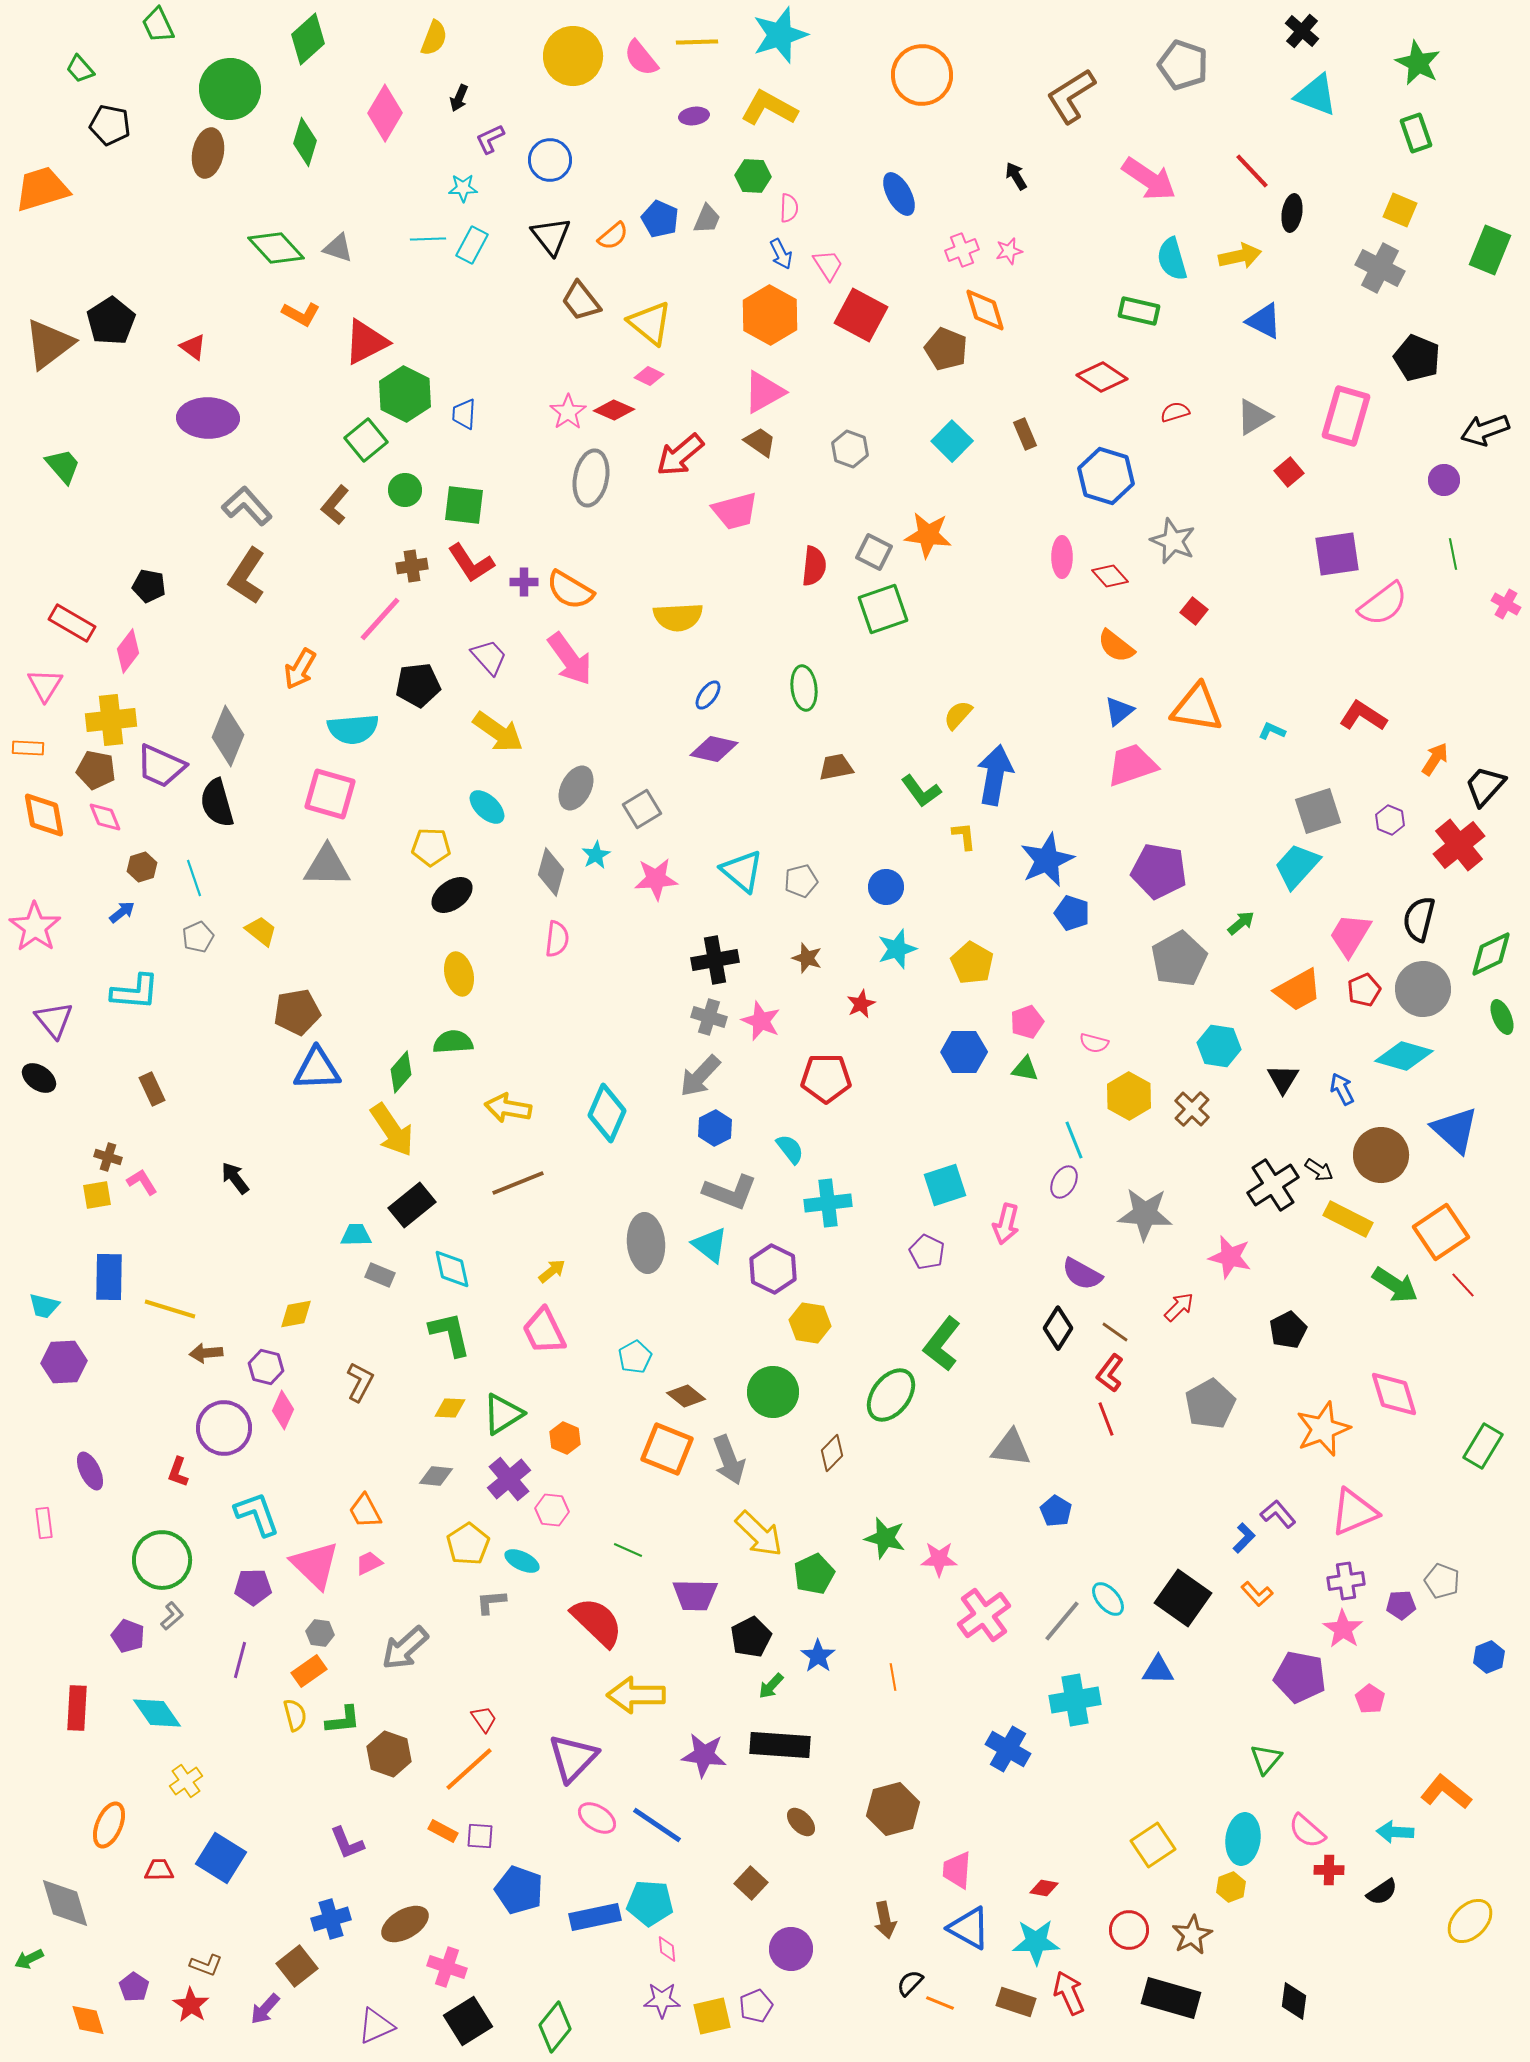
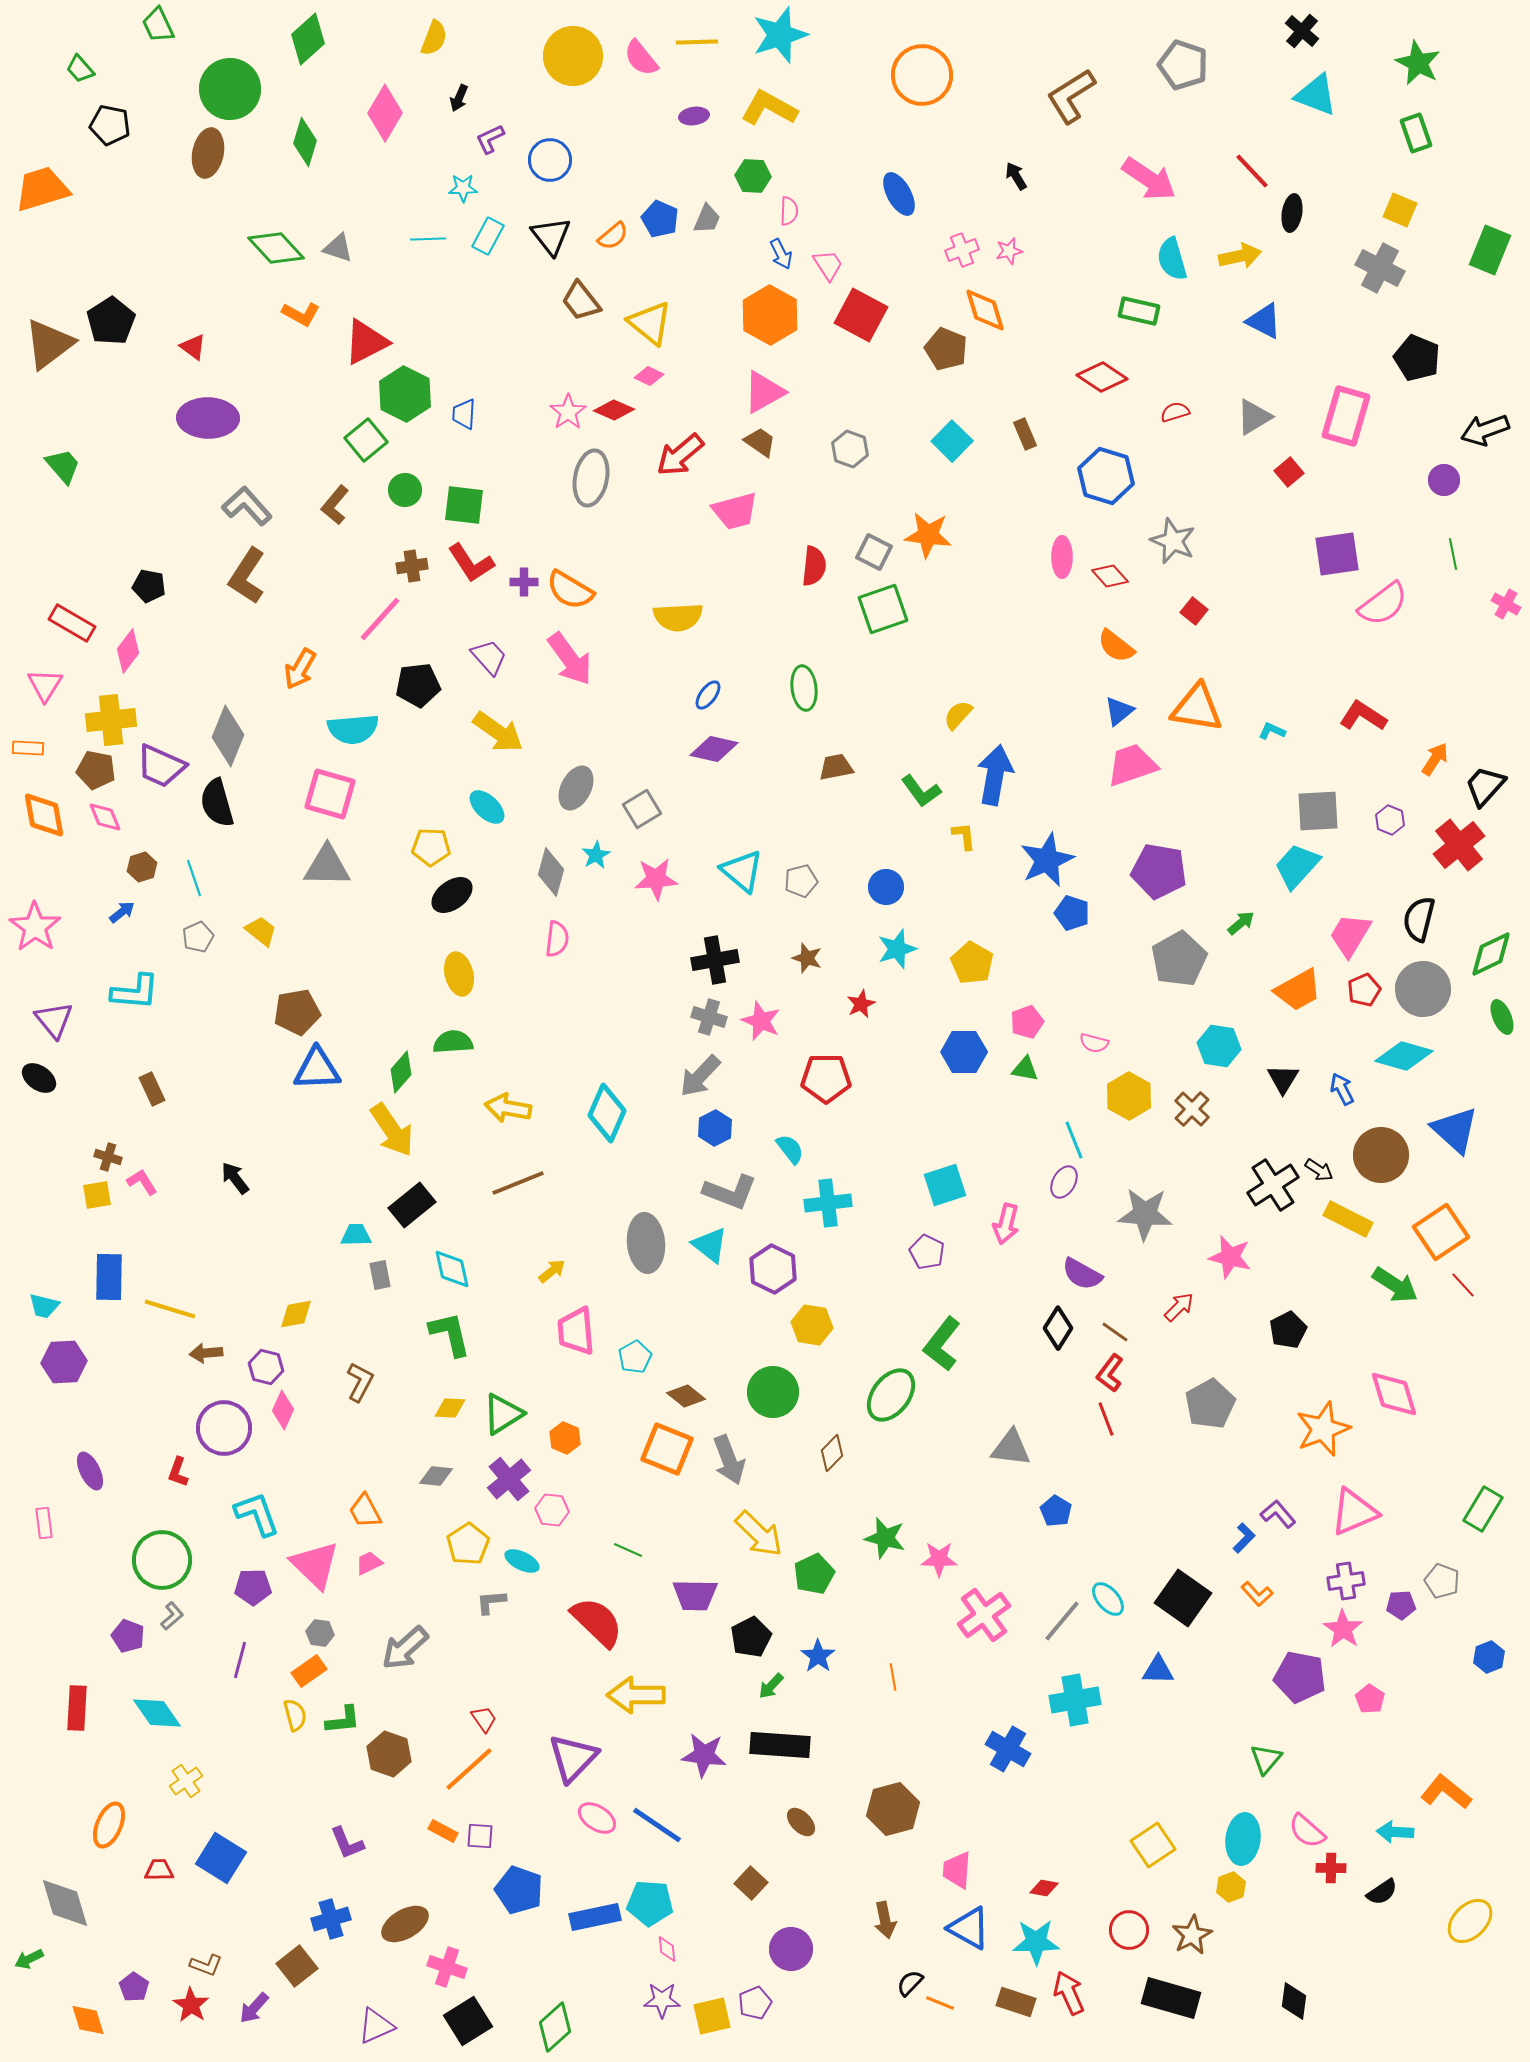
pink semicircle at (789, 208): moved 3 px down
cyan rectangle at (472, 245): moved 16 px right, 9 px up
gray square at (1318, 811): rotated 15 degrees clockwise
gray rectangle at (380, 1275): rotated 56 degrees clockwise
yellow hexagon at (810, 1323): moved 2 px right, 2 px down
pink trapezoid at (544, 1331): moved 32 px right; rotated 21 degrees clockwise
green rectangle at (1483, 1446): moved 63 px down
red cross at (1329, 1870): moved 2 px right, 2 px up
purple pentagon at (756, 2006): moved 1 px left, 3 px up
purple arrow at (265, 2009): moved 11 px left, 1 px up
green diamond at (555, 2027): rotated 9 degrees clockwise
